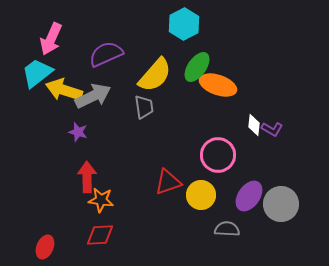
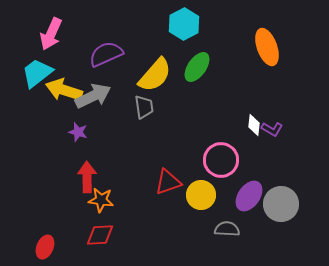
pink arrow: moved 5 px up
orange ellipse: moved 49 px right, 38 px up; rotated 51 degrees clockwise
pink circle: moved 3 px right, 5 px down
